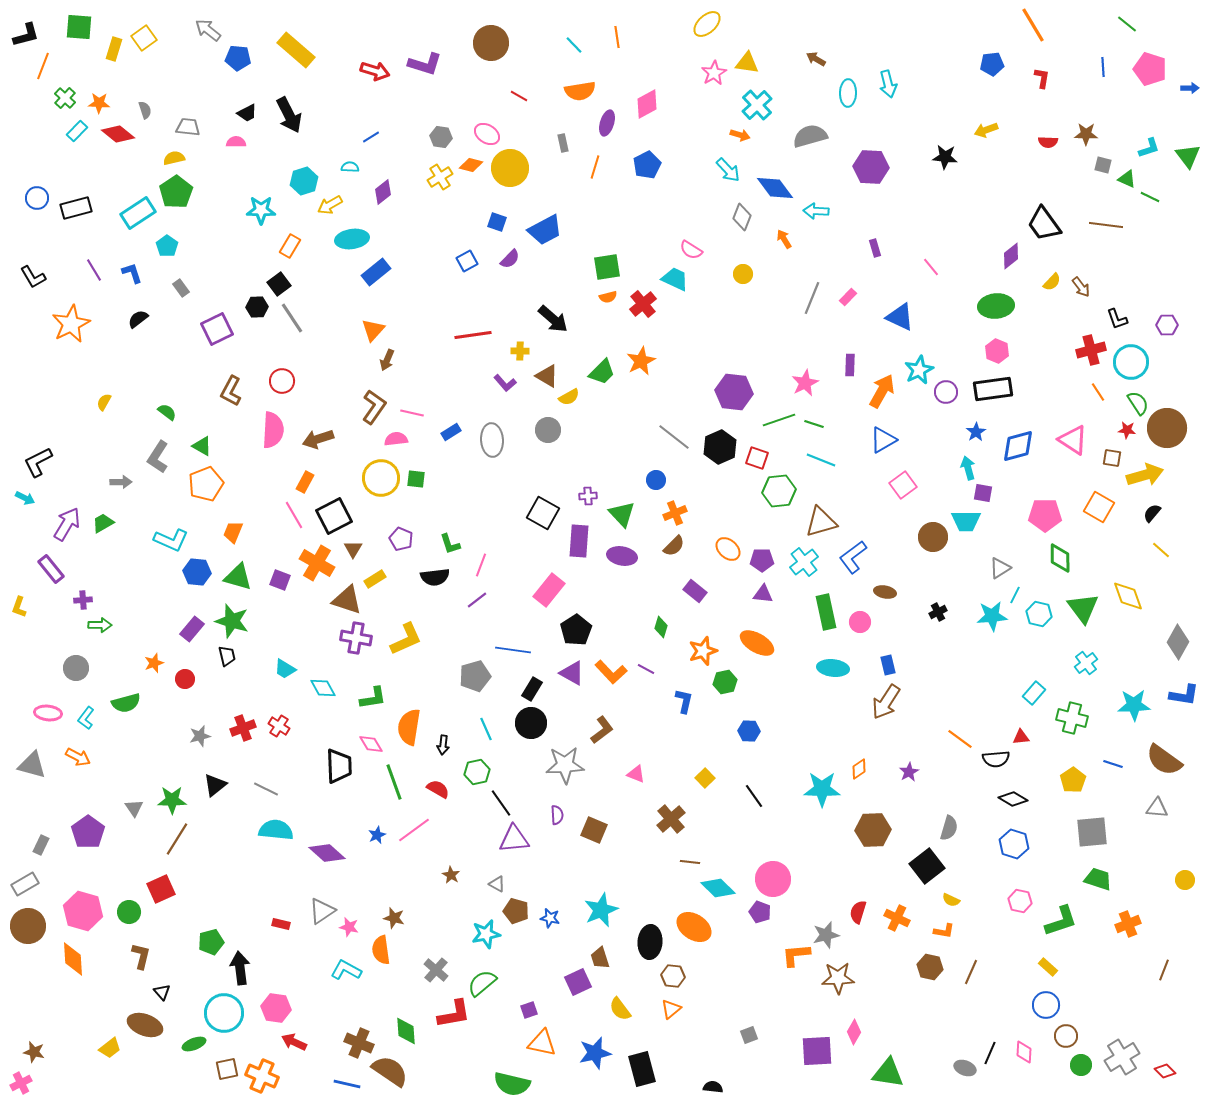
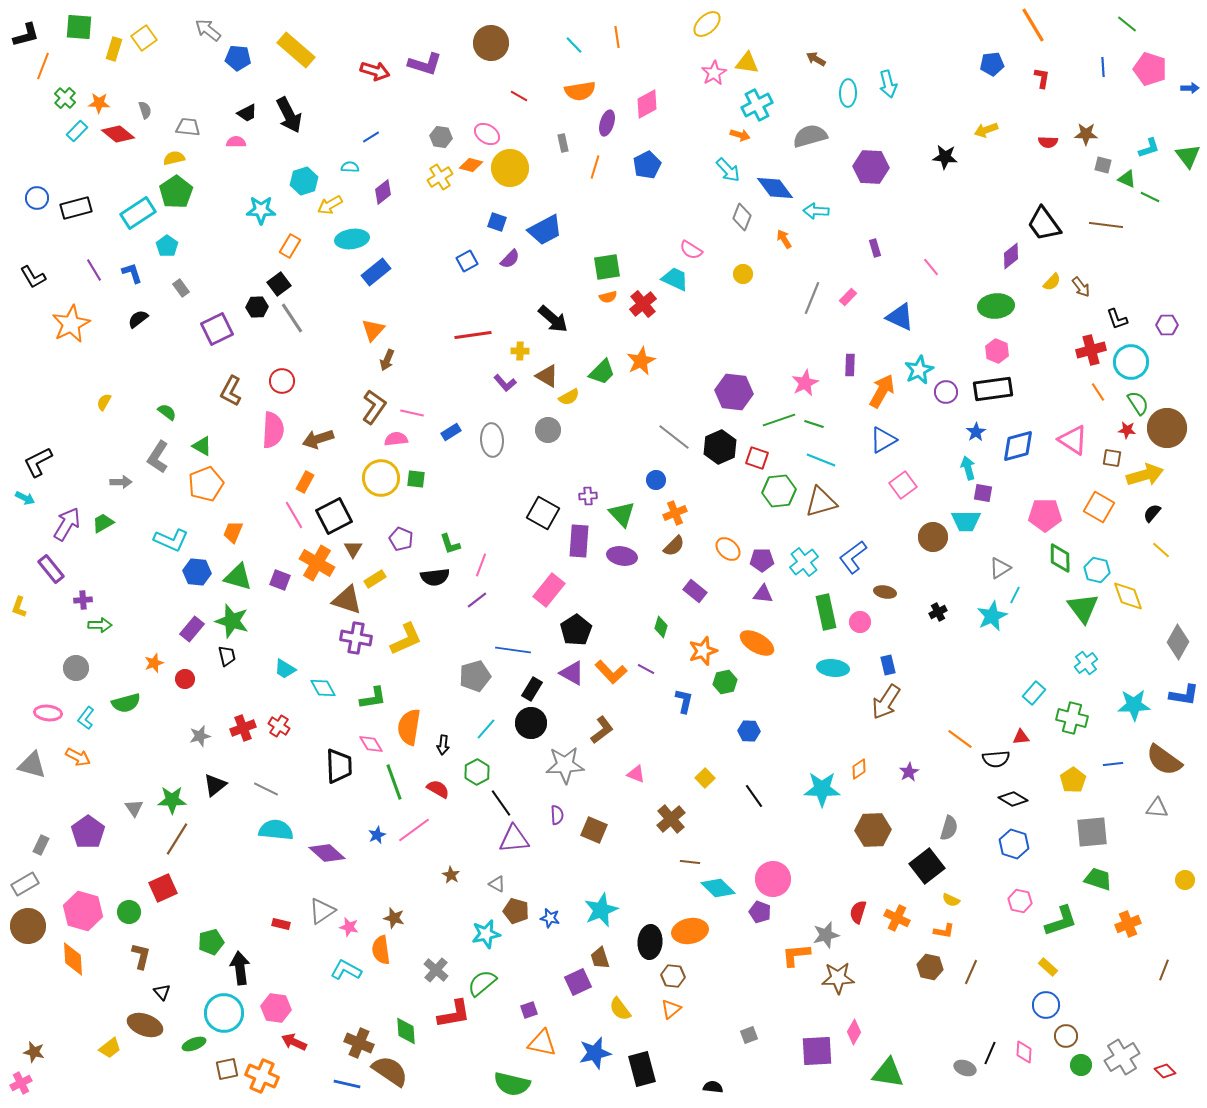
cyan cross at (757, 105): rotated 16 degrees clockwise
brown triangle at (821, 522): moved 20 px up
cyan hexagon at (1039, 614): moved 58 px right, 44 px up
cyan star at (992, 616): rotated 20 degrees counterclockwise
cyan line at (486, 729): rotated 65 degrees clockwise
blue line at (1113, 764): rotated 24 degrees counterclockwise
green hexagon at (477, 772): rotated 15 degrees counterclockwise
red square at (161, 889): moved 2 px right, 1 px up
orange ellipse at (694, 927): moved 4 px left, 4 px down; rotated 44 degrees counterclockwise
